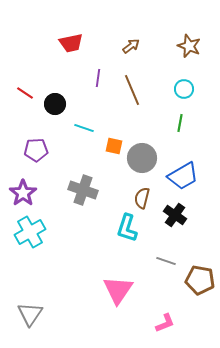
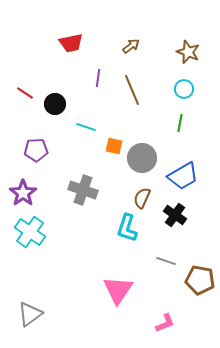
brown star: moved 1 px left, 6 px down
cyan line: moved 2 px right, 1 px up
brown semicircle: rotated 10 degrees clockwise
cyan cross: rotated 24 degrees counterclockwise
gray triangle: rotated 20 degrees clockwise
